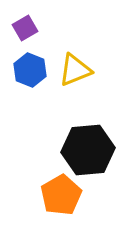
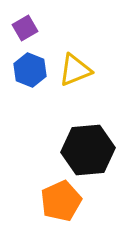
orange pentagon: moved 6 px down; rotated 6 degrees clockwise
